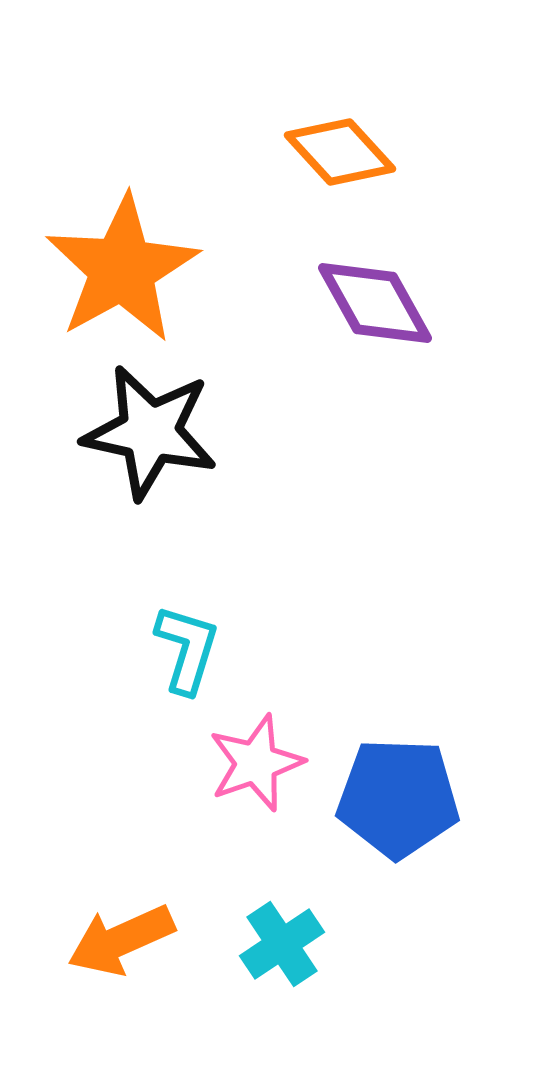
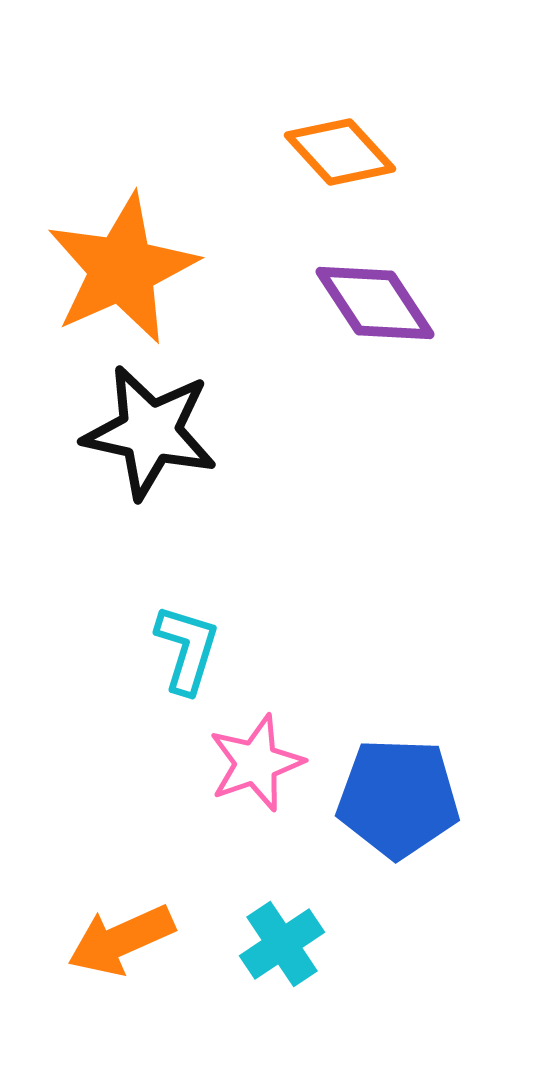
orange star: rotated 5 degrees clockwise
purple diamond: rotated 4 degrees counterclockwise
